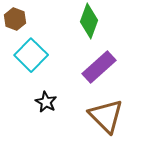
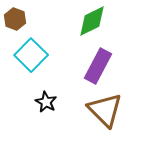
green diamond: moved 3 px right; rotated 44 degrees clockwise
purple rectangle: moved 1 px left, 1 px up; rotated 20 degrees counterclockwise
brown triangle: moved 1 px left, 6 px up
